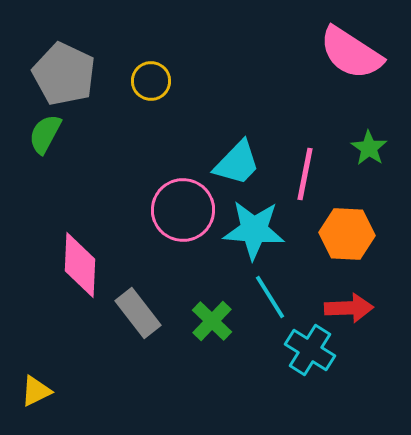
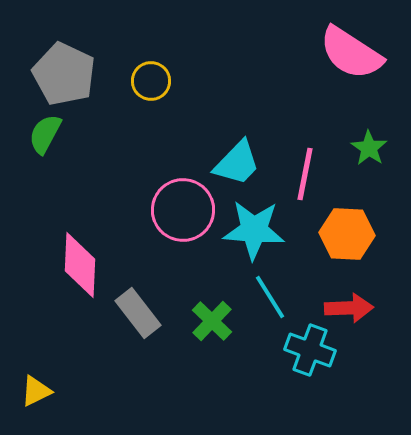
cyan cross: rotated 12 degrees counterclockwise
